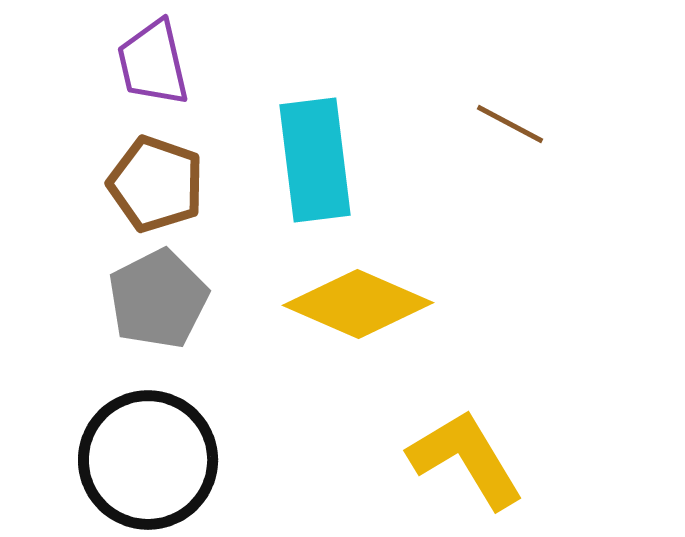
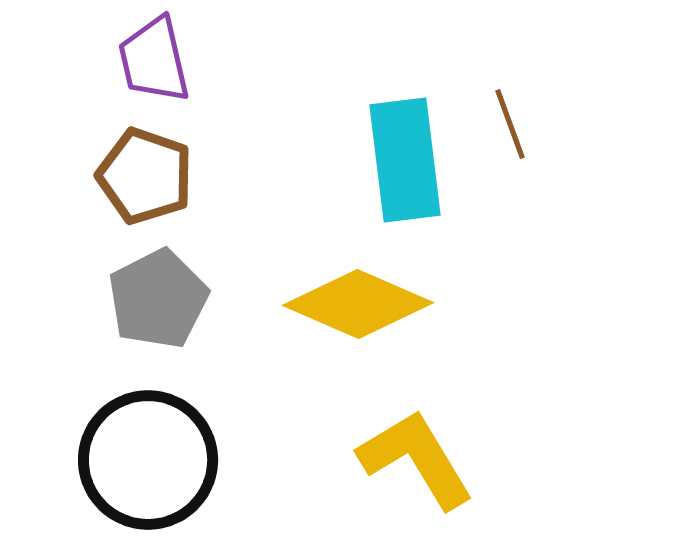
purple trapezoid: moved 1 px right, 3 px up
brown line: rotated 42 degrees clockwise
cyan rectangle: moved 90 px right
brown pentagon: moved 11 px left, 8 px up
yellow L-shape: moved 50 px left
